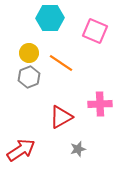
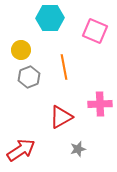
yellow circle: moved 8 px left, 3 px up
orange line: moved 3 px right, 4 px down; rotated 45 degrees clockwise
